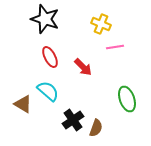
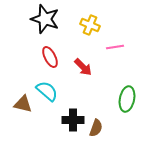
yellow cross: moved 11 px left, 1 px down
cyan semicircle: moved 1 px left
green ellipse: rotated 30 degrees clockwise
brown triangle: rotated 18 degrees counterclockwise
black cross: rotated 35 degrees clockwise
